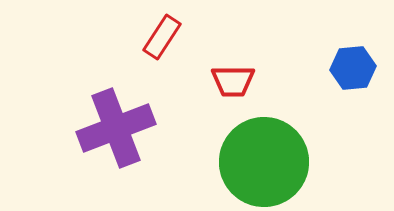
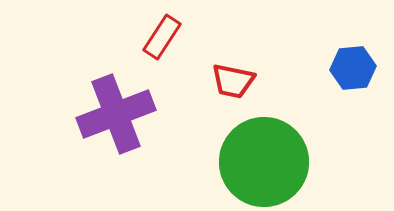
red trapezoid: rotated 12 degrees clockwise
purple cross: moved 14 px up
